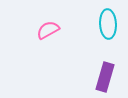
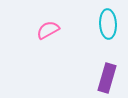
purple rectangle: moved 2 px right, 1 px down
